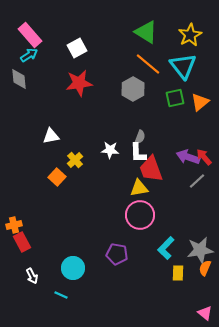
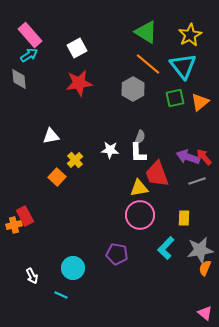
red trapezoid: moved 6 px right, 5 px down
gray line: rotated 24 degrees clockwise
red rectangle: moved 3 px right, 26 px up
yellow rectangle: moved 6 px right, 55 px up
